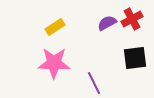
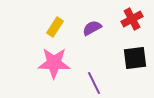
purple semicircle: moved 15 px left, 5 px down
yellow rectangle: rotated 24 degrees counterclockwise
